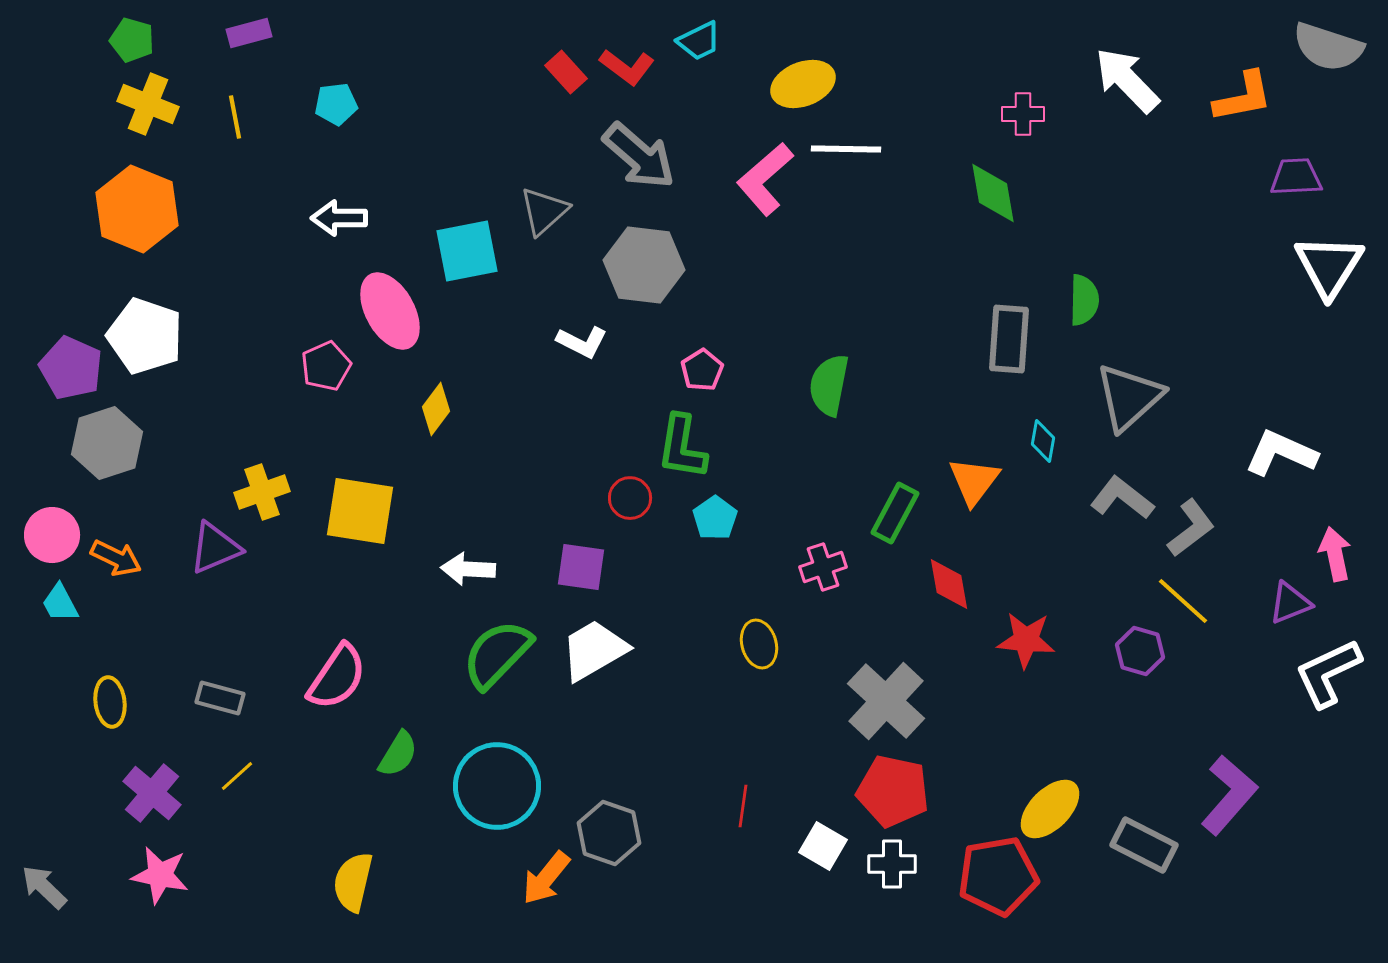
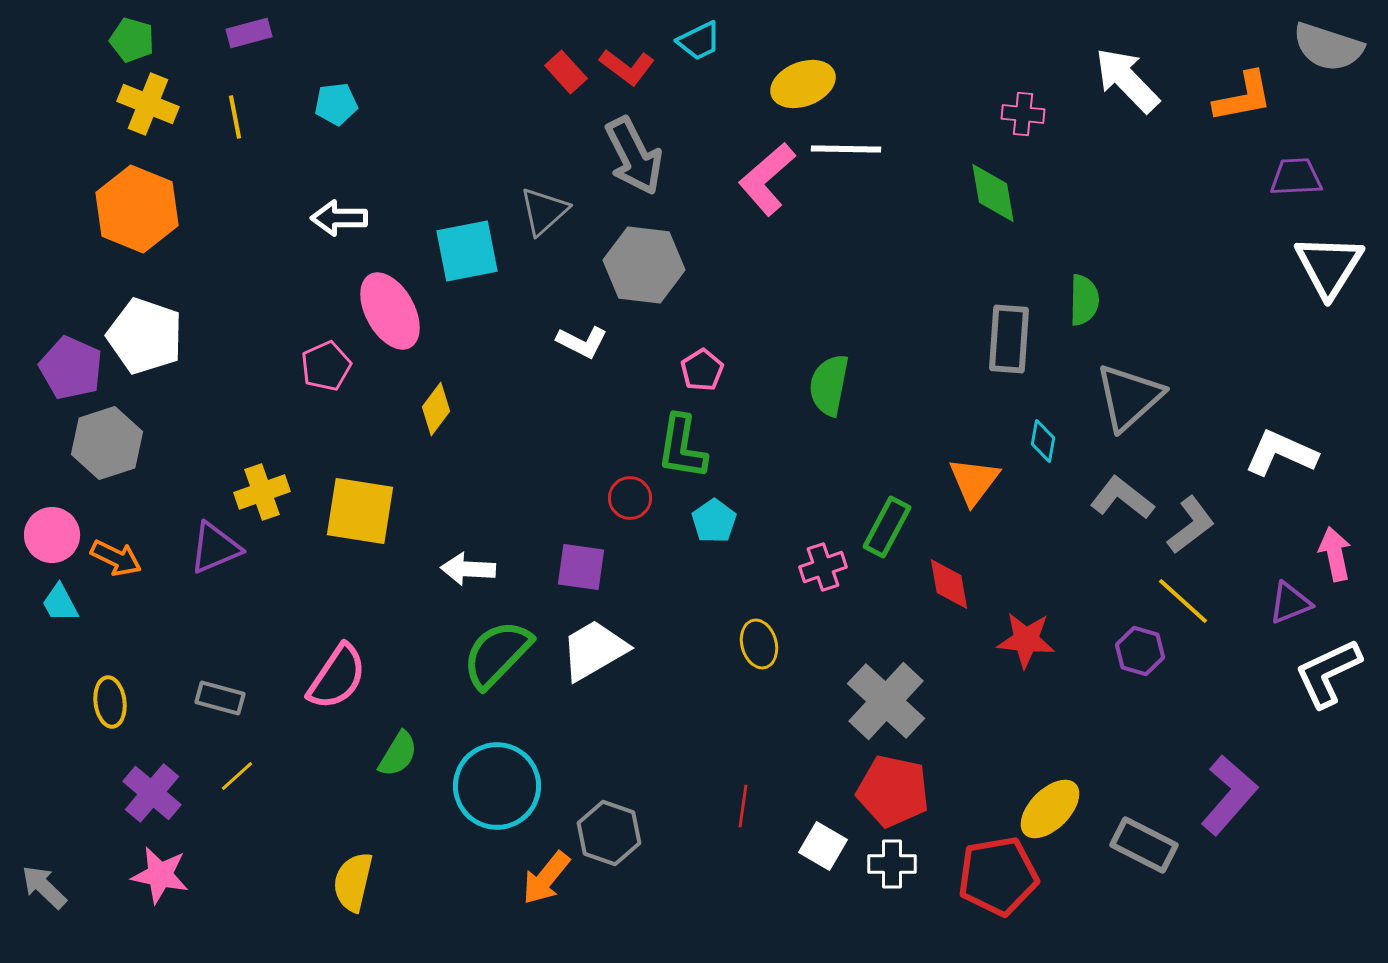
pink cross at (1023, 114): rotated 6 degrees clockwise
gray arrow at (639, 156): moved 5 px left; rotated 22 degrees clockwise
pink L-shape at (765, 179): moved 2 px right
green rectangle at (895, 513): moved 8 px left, 14 px down
cyan pentagon at (715, 518): moved 1 px left, 3 px down
gray L-shape at (1191, 528): moved 3 px up
